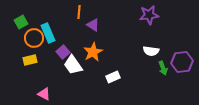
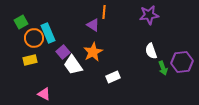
orange line: moved 25 px right
white semicircle: rotated 63 degrees clockwise
